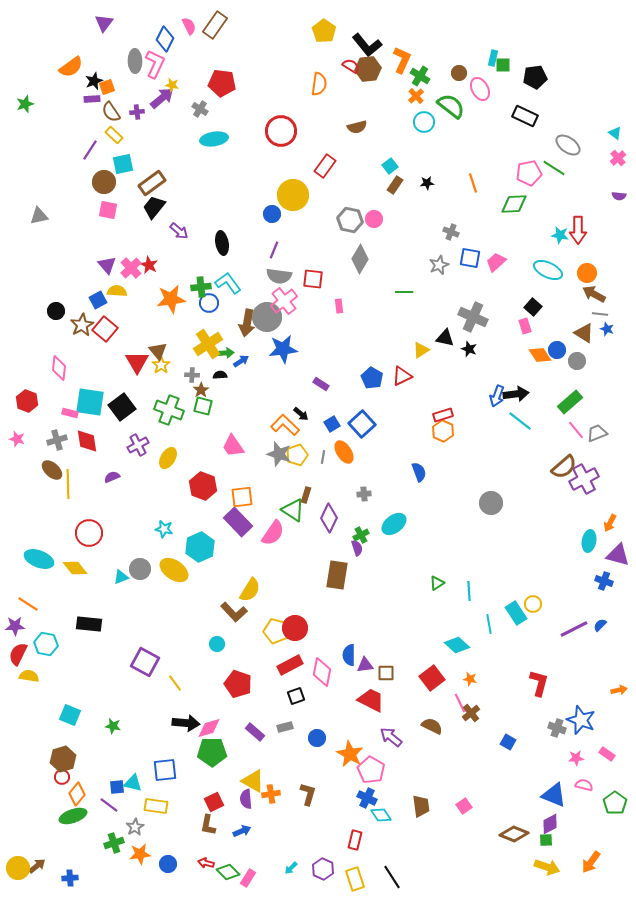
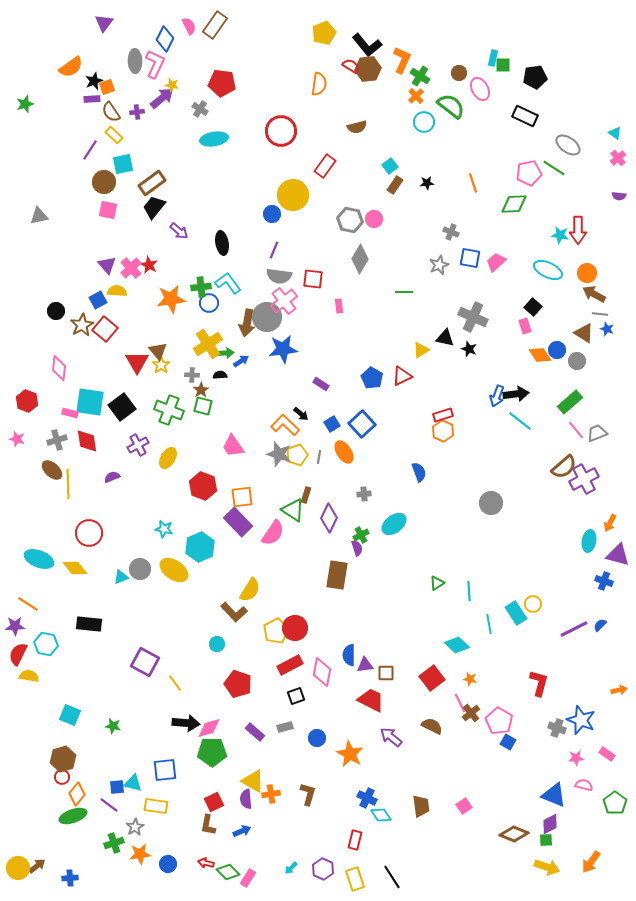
yellow pentagon at (324, 31): moved 2 px down; rotated 15 degrees clockwise
gray line at (323, 457): moved 4 px left
yellow pentagon at (276, 631): rotated 30 degrees clockwise
pink pentagon at (371, 770): moved 128 px right, 49 px up
